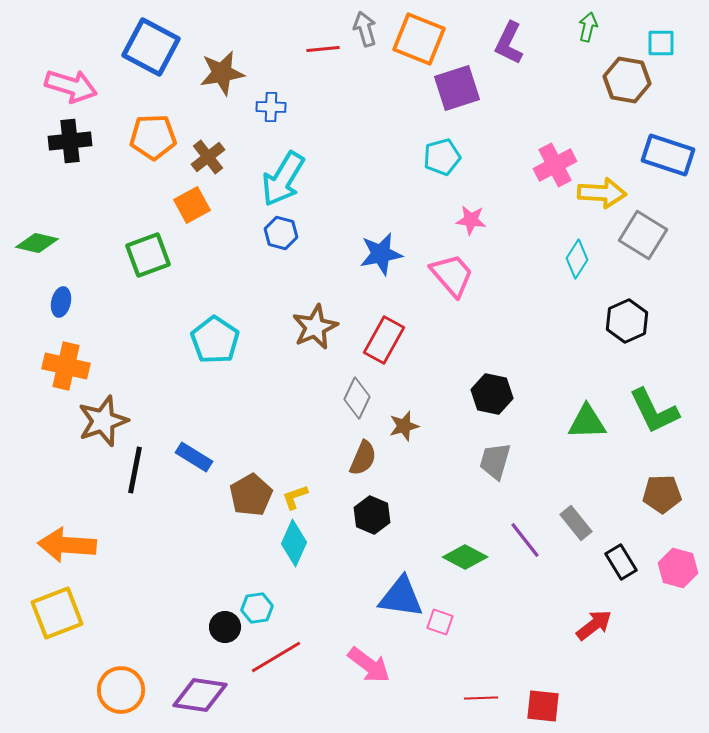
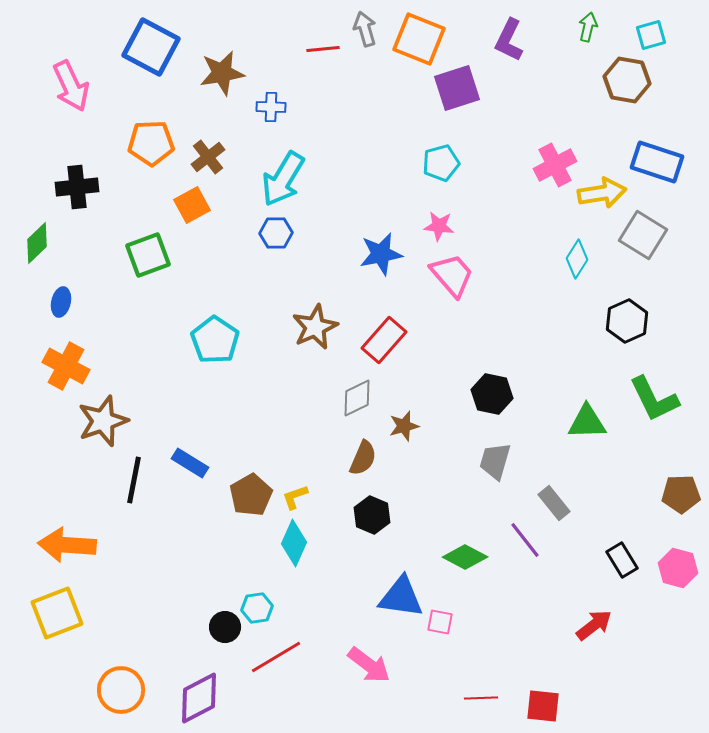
purple L-shape at (509, 43): moved 3 px up
cyan square at (661, 43): moved 10 px left, 8 px up; rotated 16 degrees counterclockwise
pink arrow at (71, 86): rotated 48 degrees clockwise
orange pentagon at (153, 137): moved 2 px left, 6 px down
black cross at (70, 141): moved 7 px right, 46 px down
blue rectangle at (668, 155): moved 11 px left, 7 px down
cyan pentagon at (442, 157): moved 1 px left, 6 px down
yellow arrow at (602, 193): rotated 12 degrees counterclockwise
pink star at (471, 220): moved 32 px left, 6 px down
blue hexagon at (281, 233): moved 5 px left; rotated 16 degrees counterclockwise
green diamond at (37, 243): rotated 57 degrees counterclockwise
red rectangle at (384, 340): rotated 12 degrees clockwise
orange cross at (66, 366): rotated 15 degrees clockwise
gray diamond at (357, 398): rotated 39 degrees clockwise
green L-shape at (654, 411): moved 12 px up
blue rectangle at (194, 457): moved 4 px left, 6 px down
black line at (135, 470): moved 1 px left, 10 px down
brown pentagon at (662, 494): moved 19 px right
gray rectangle at (576, 523): moved 22 px left, 20 px up
black rectangle at (621, 562): moved 1 px right, 2 px up
pink square at (440, 622): rotated 8 degrees counterclockwise
purple diamond at (200, 695): moved 1 px left, 3 px down; rotated 36 degrees counterclockwise
